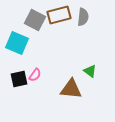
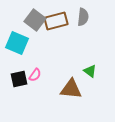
brown rectangle: moved 3 px left, 6 px down
gray square: rotated 10 degrees clockwise
